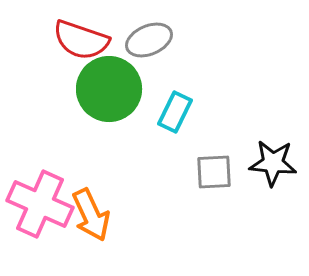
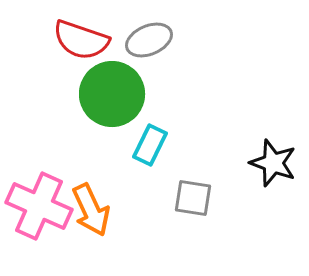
green circle: moved 3 px right, 5 px down
cyan rectangle: moved 25 px left, 33 px down
black star: rotated 15 degrees clockwise
gray square: moved 21 px left, 26 px down; rotated 12 degrees clockwise
pink cross: moved 1 px left, 2 px down
orange arrow: moved 5 px up
